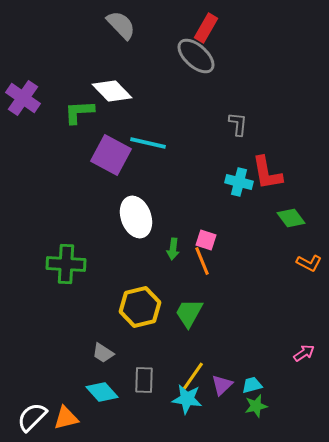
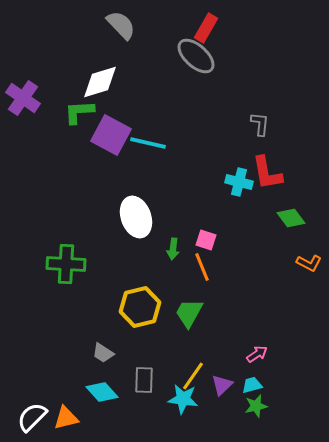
white diamond: moved 12 px left, 9 px up; rotated 63 degrees counterclockwise
gray L-shape: moved 22 px right
purple square: moved 20 px up
orange line: moved 6 px down
pink arrow: moved 47 px left, 1 px down
cyan star: moved 4 px left
